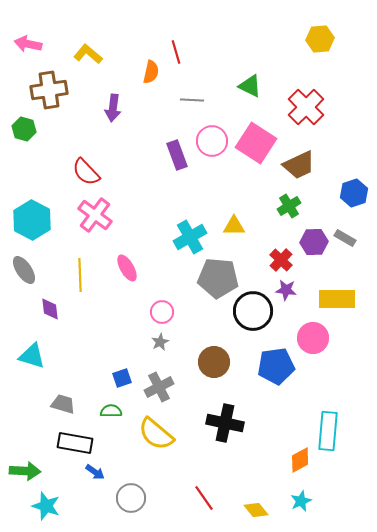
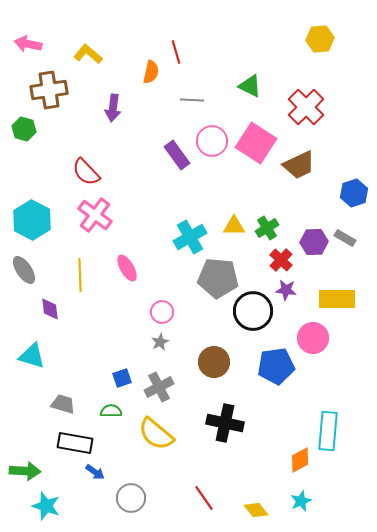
purple rectangle at (177, 155): rotated 16 degrees counterclockwise
green cross at (289, 206): moved 22 px left, 22 px down
